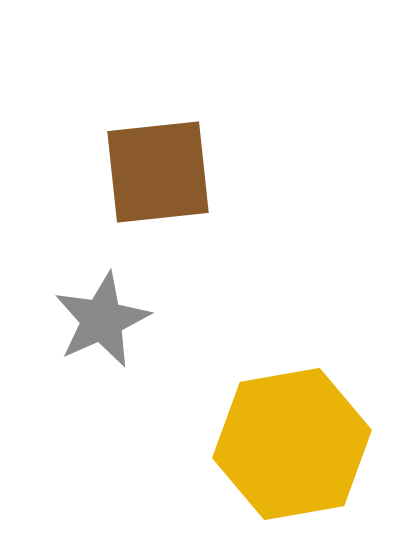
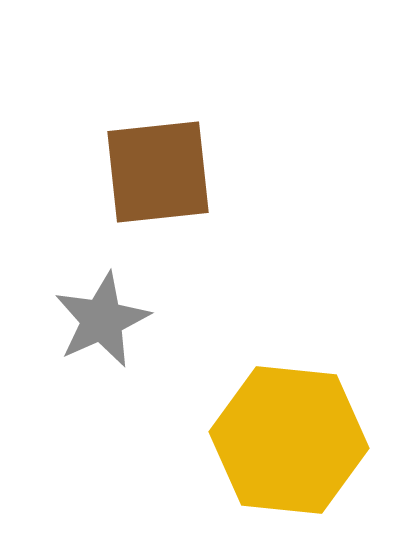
yellow hexagon: moved 3 px left, 4 px up; rotated 16 degrees clockwise
